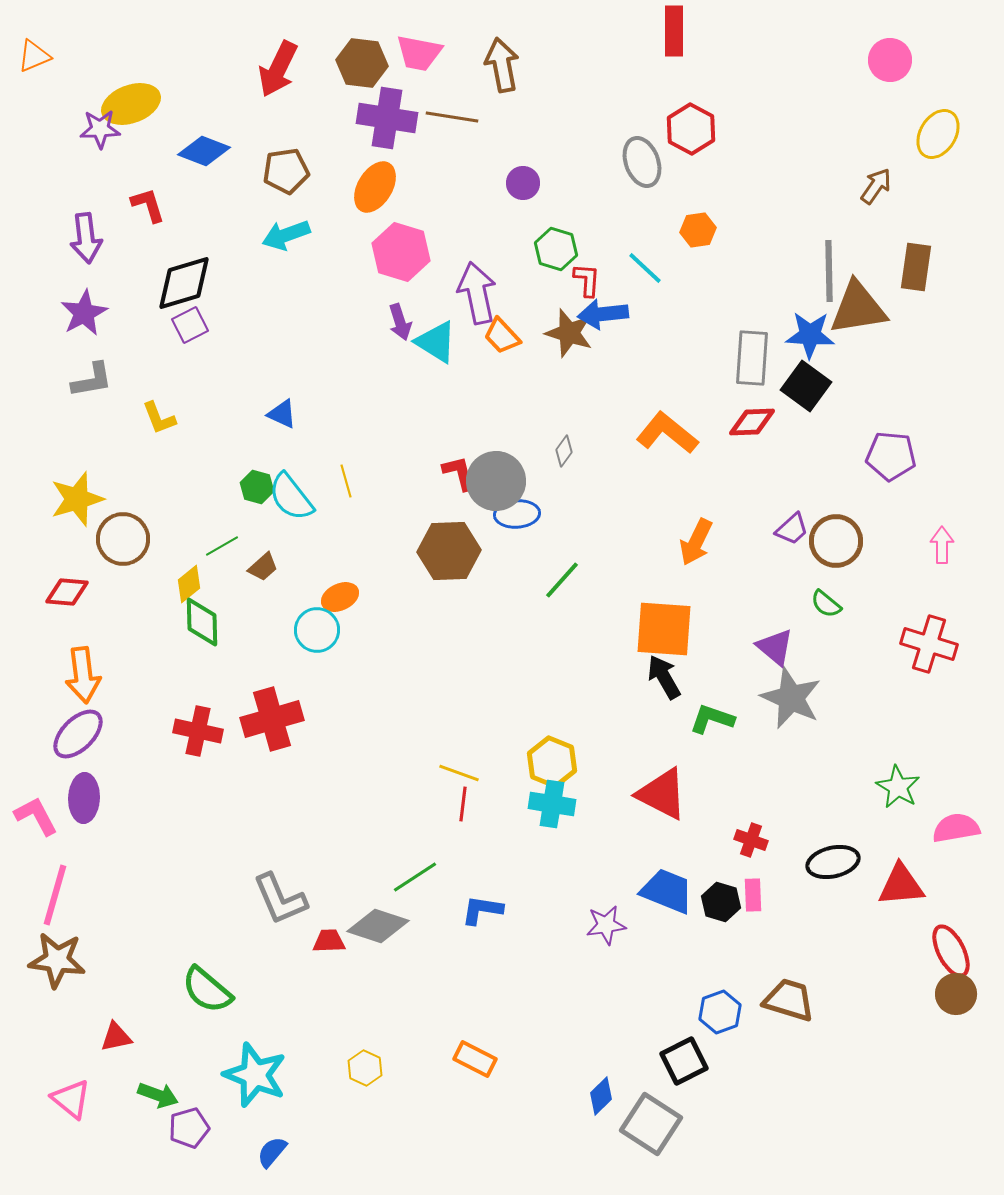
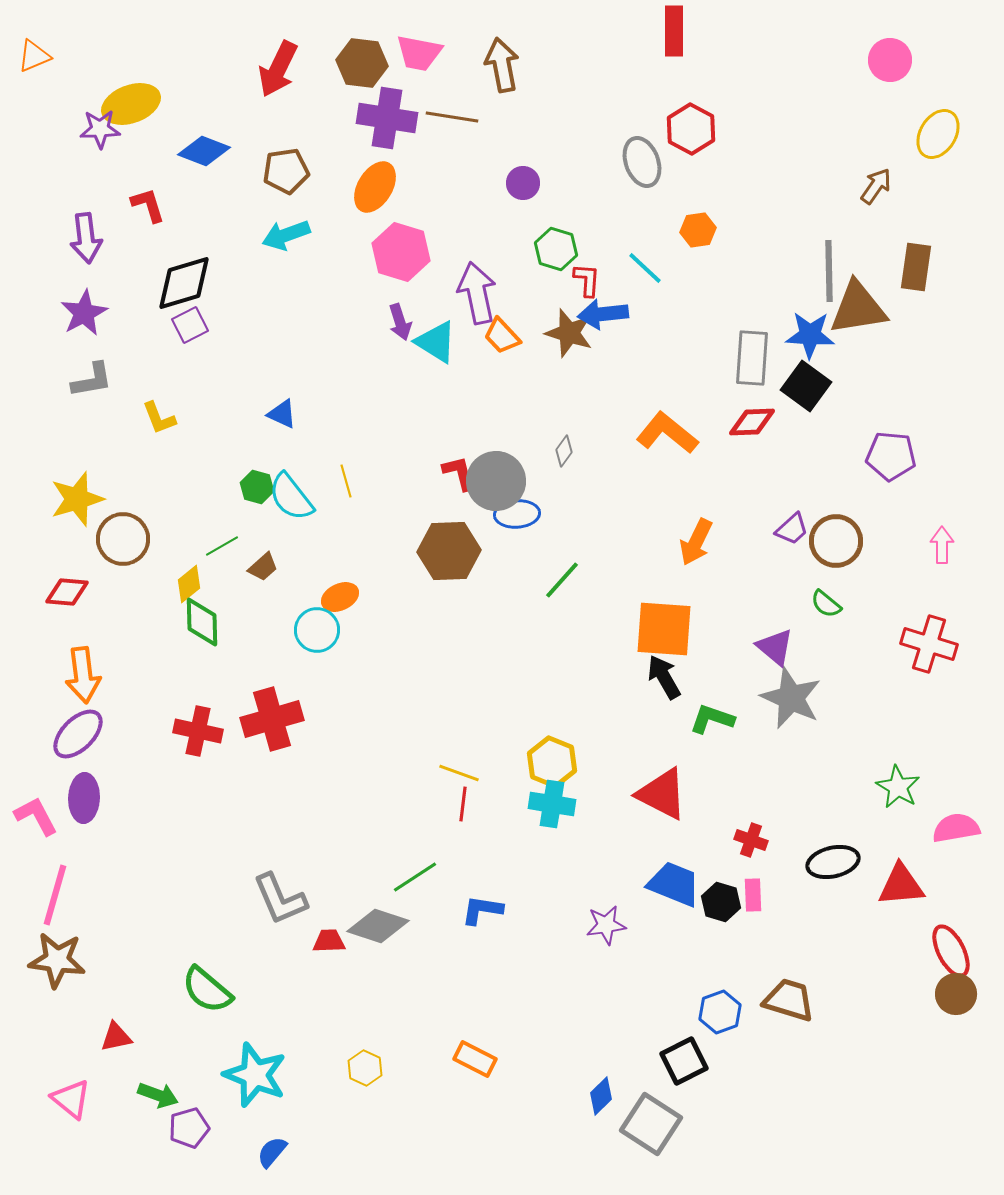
blue trapezoid at (667, 891): moved 7 px right, 7 px up
